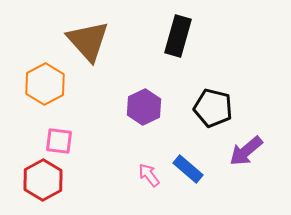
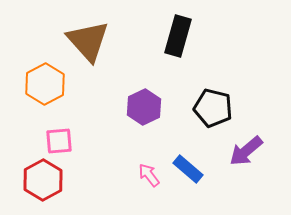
pink square: rotated 12 degrees counterclockwise
